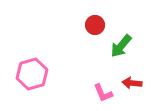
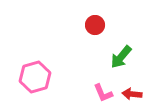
green arrow: moved 11 px down
pink hexagon: moved 3 px right, 3 px down
red arrow: moved 11 px down
